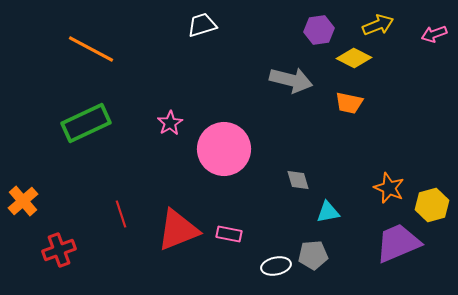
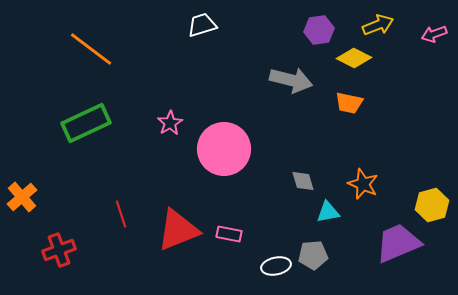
orange line: rotated 9 degrees clockwise
gray diamond: moved 5 px right, 1 px down
orange star: moved 26 px left, 4 px up
orange cross: moved 1 px left, 4 px up
